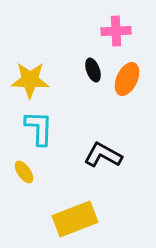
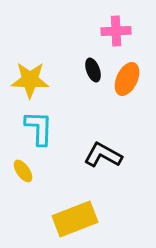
yellow ellipse: moved 1 px left, 1 px up
